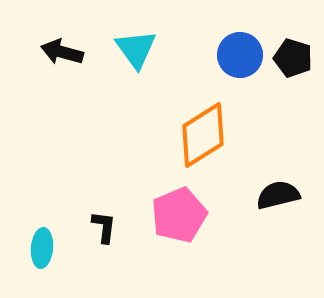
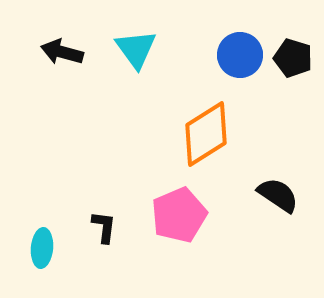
orange diamond: moved 3 px right, 1 px up
black semicircle: rotated 48 degrees clockwise
